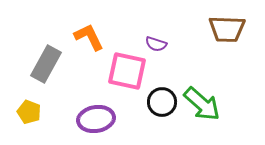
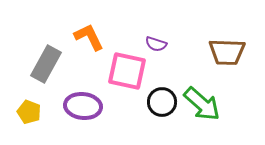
brown trapezoid: moved 23 px down
purple ellipse: moved 13 px left, 13 px up; rotated 15 degrees clockwise
